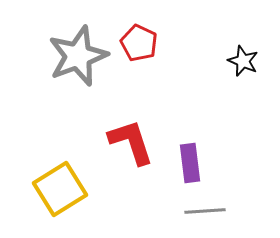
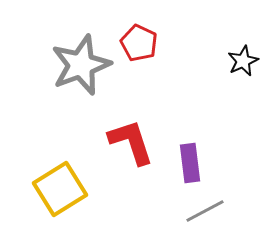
gray star: moved 3 px right, 9 px down
black star: rotated 24 degrees clockwise
gray line: rotated 24 degrees counterclockwise
